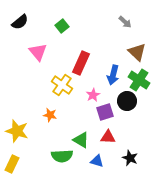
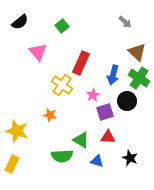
green cross: moved 2 px up
